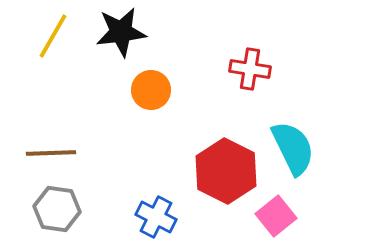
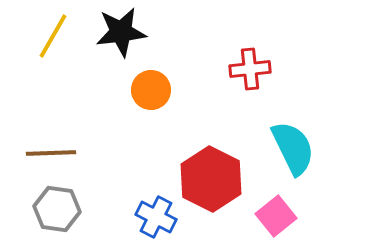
red cross: rotated 15 degrees counterclockwise
red hexagon: moved 15 px left, 8 px down
